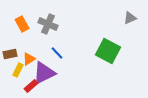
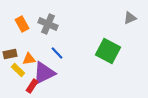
orange triangle: rotated 24 degrees clockwise
yellow rectangle: rotated 72 degrees counterclockwise
red rectangle: moved 1 px right; rotated 16 degrees counterclockwise
